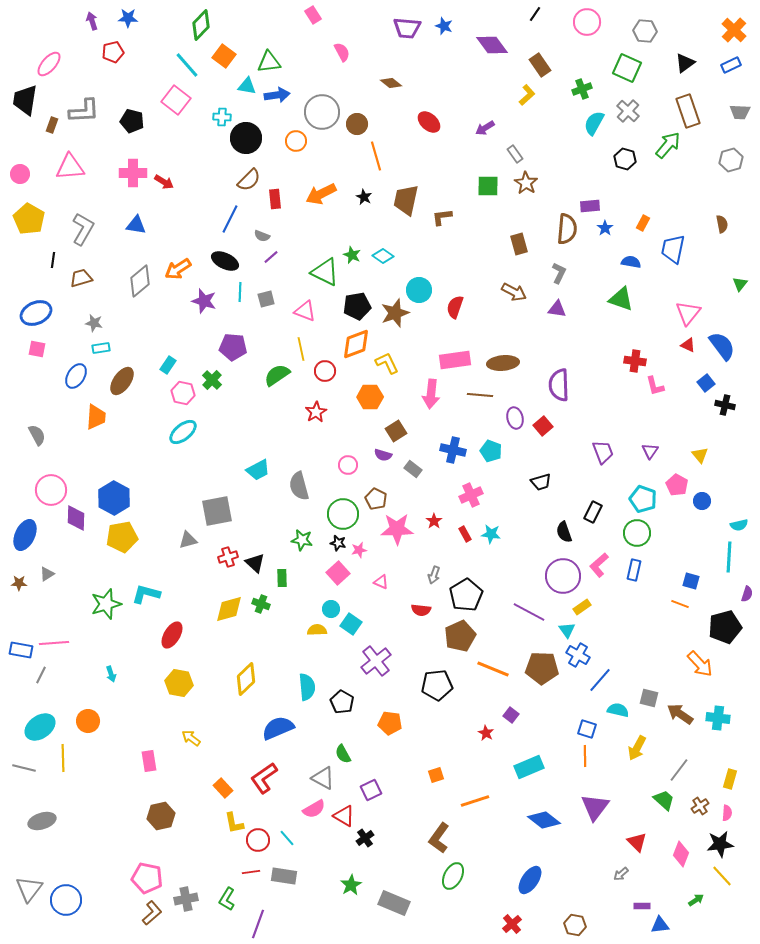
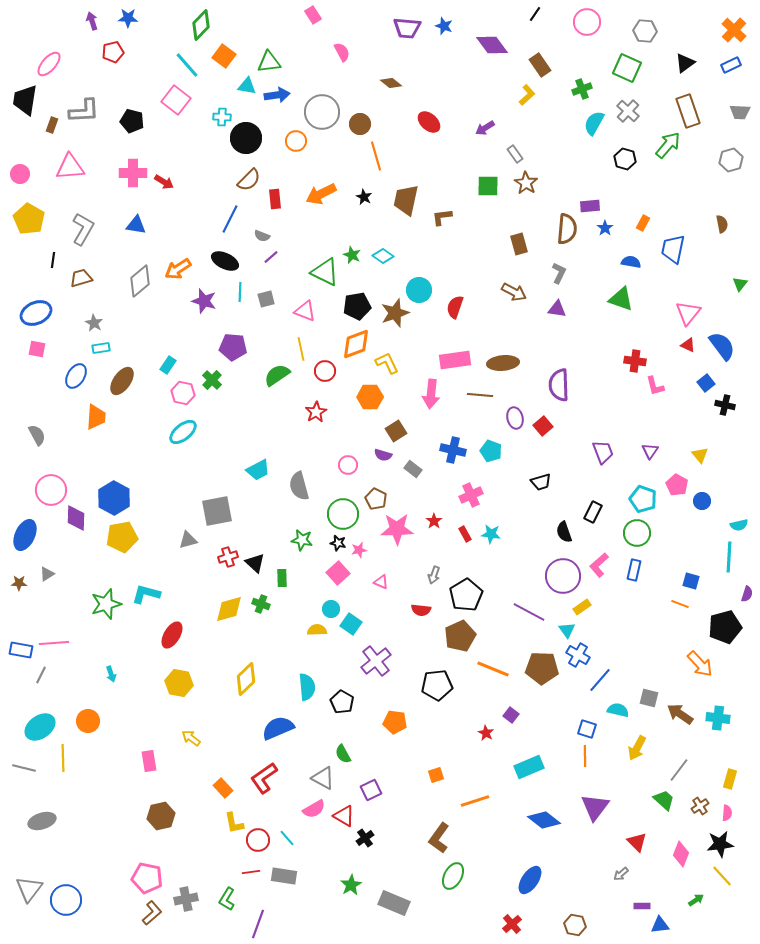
brown circle at (357, 124): moved 3 px right
gray star at (94, 323): rotated 18 degrees clockwise
orange pentagon at (390, 723): moved 5 px right, 1 px up
